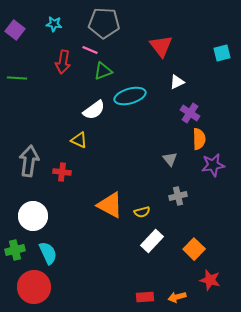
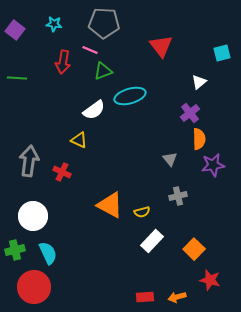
white triangle: moved 22 px right; rotated 14 degrees counterclockwise
purple cross: rotated 18 degrees clockwise
red cross: rotated 18 degrees clockwise
